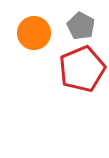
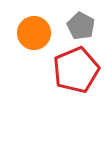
red pentagon: moved 6 px left, 1 px down
